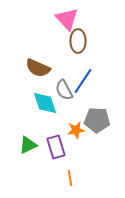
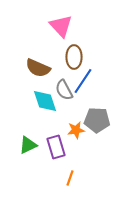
pink triangle: moved 6 px left, 7 px down
brown ellipse: moved 4 px left, 16 px down
cyan diamond: moved 2 px up
orange line: rotated 28 degrees clockwise
